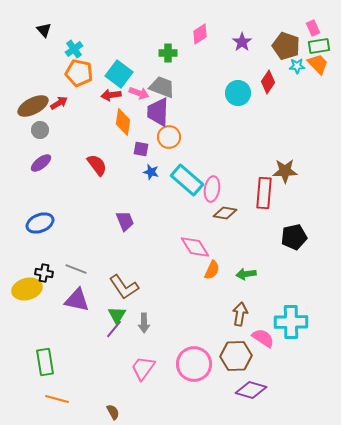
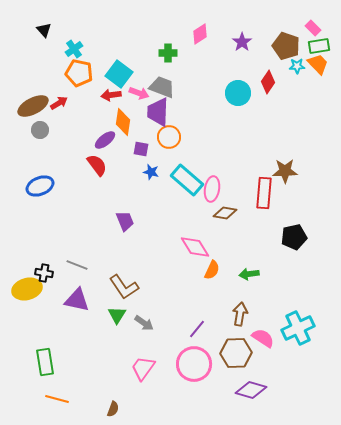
pink rectangle at (313, 28): rotated 21 degrees counterclockwise
purple ellipse at (41, 163): moved 64 px right, 23 px up
blue ellipse at (40, 223): moved 37 px up
gray line at (76, 269): moved 1 px right, 4 px up
green arrow at (246, 274): moved 3 px right
cyan cross at (291, 322): moved 7 px right, 6 px down; rotated 24 degrees counterclockwise
gray arrow at (144, 323): rotated 54 degrees counterclockwise
purple line at (114, 329): moved 83 px right
brown hexagon at (236, 356): moved 3 px up
brown semicircle at (113, 412): moved 3 px up; rotated 49 degrees clockwise
